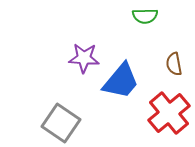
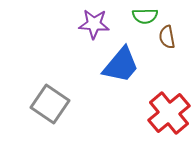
purple star: moved 10 px right, 34 px up
brown semicircle: moved 7 px left, 27 px up
blue trapezoid: moved 16 px up
gray square: moved 11 px left, 19 px up
